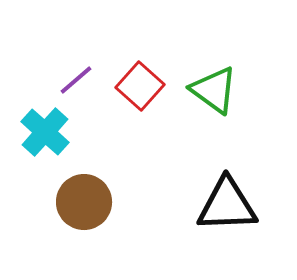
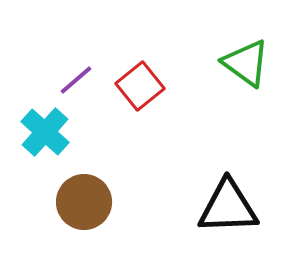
red square: rotated 9 degrees clockwise
green triangle: moved 32 px right, 27 px up
black triangle: moved 1 px right, 2 px down
